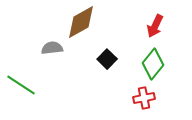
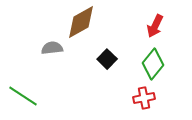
green line: moved 2 px right, 11 px down
